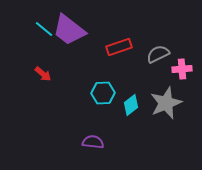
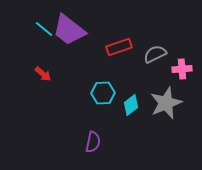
gray semicircle: moved 3 px left
purple semicircle: rotated 95 degrees clockwise
